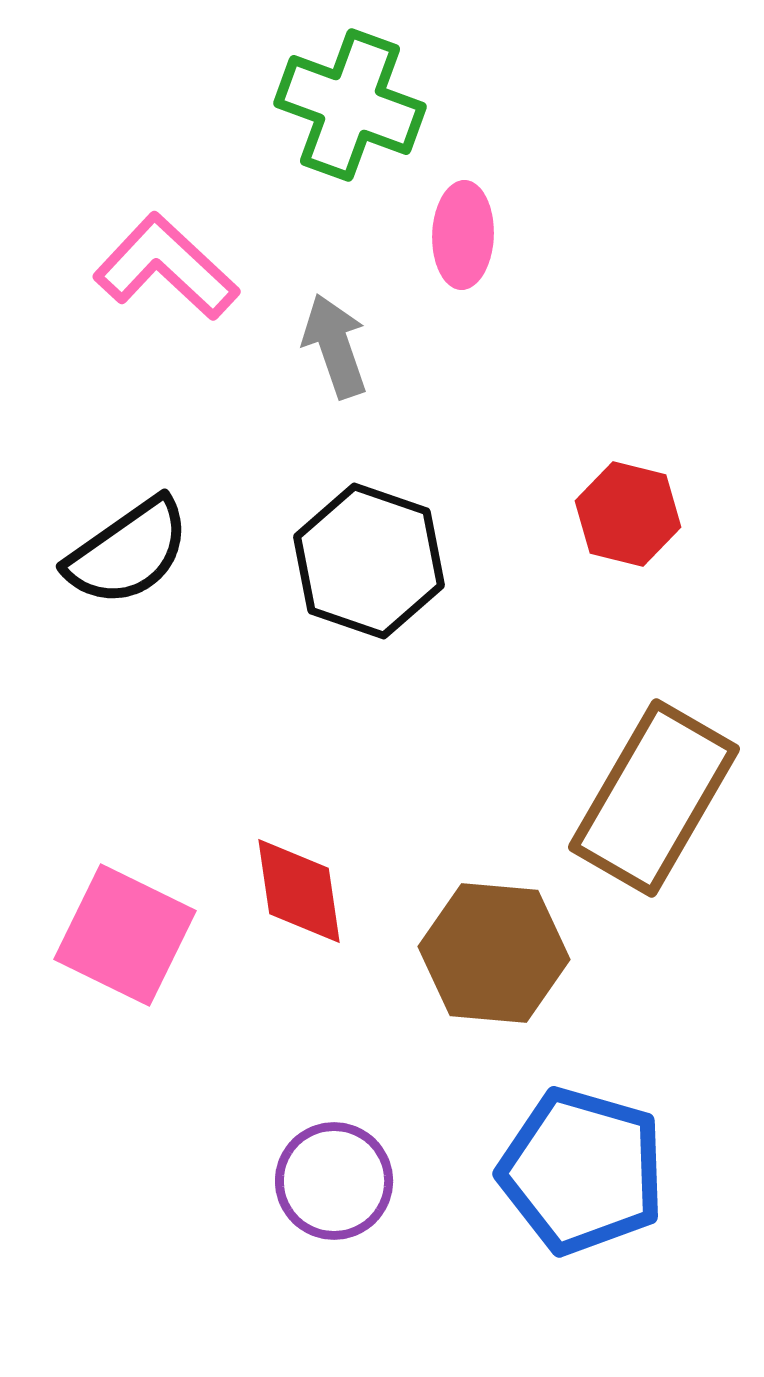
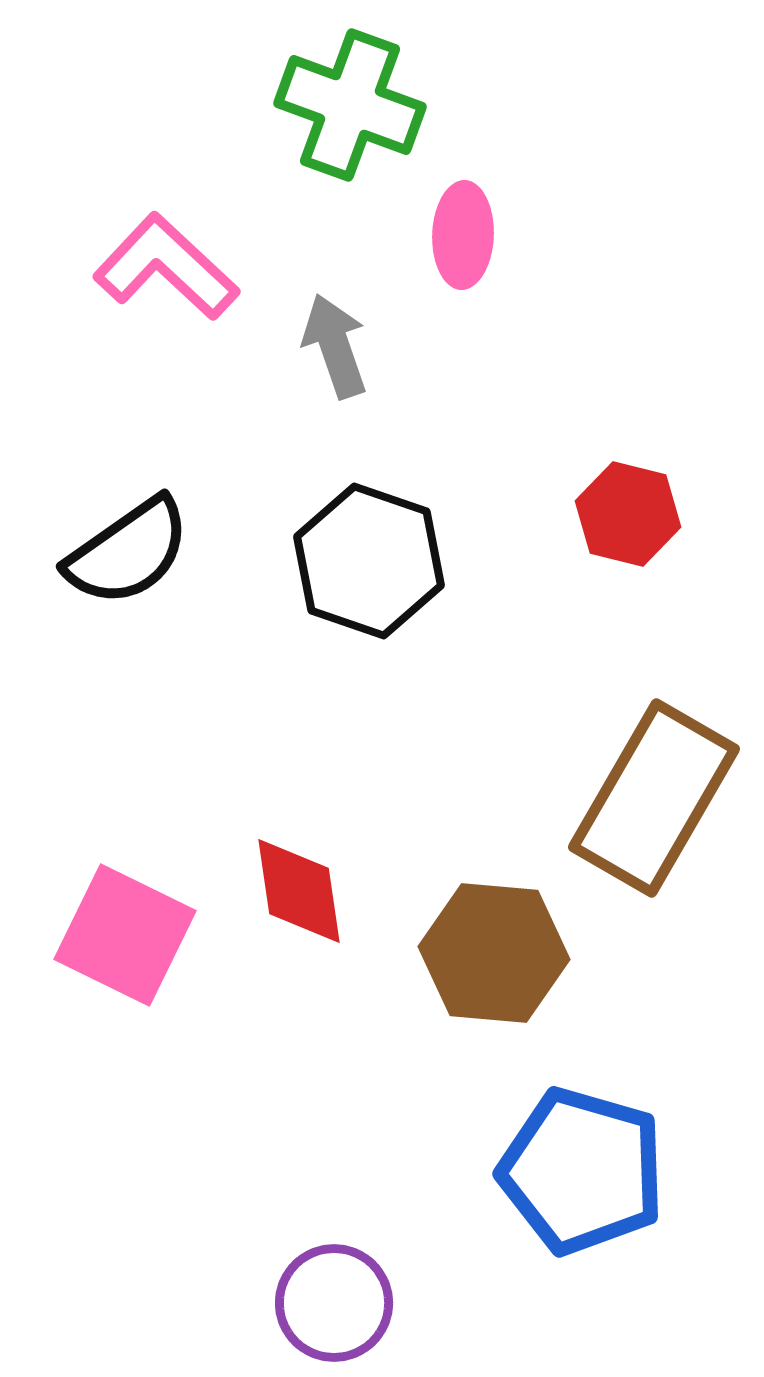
purple circle: moved 122 px down
